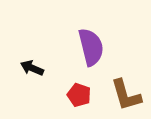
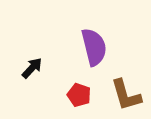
purple semicircle: moved 3 px right
black arrow: rotated 110 degrees clockwise
